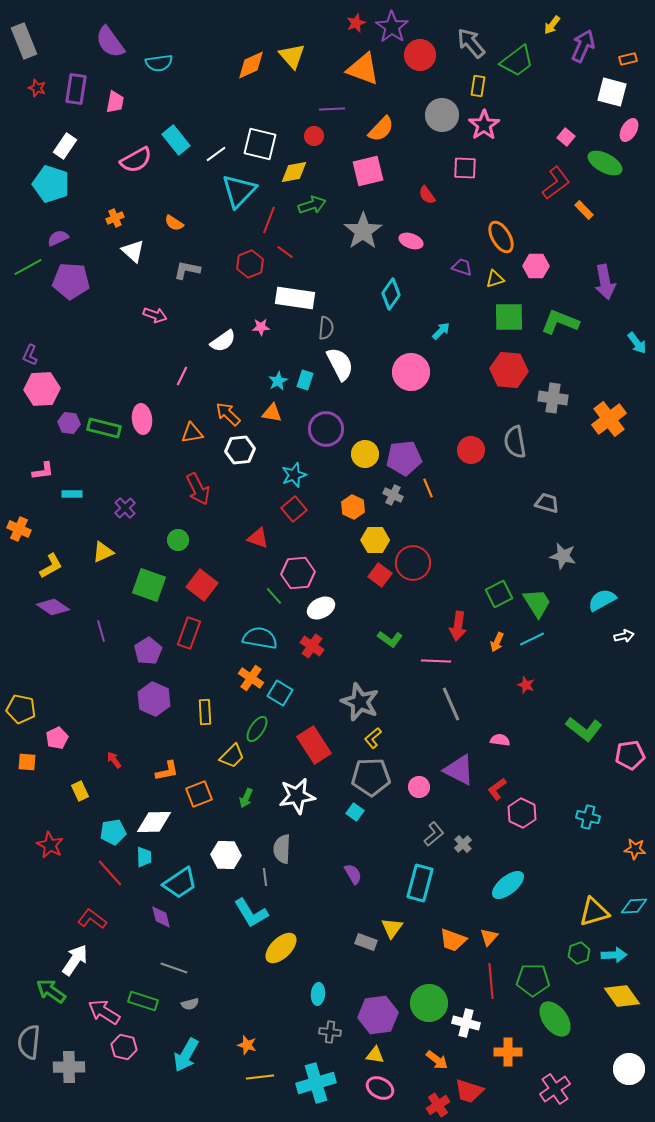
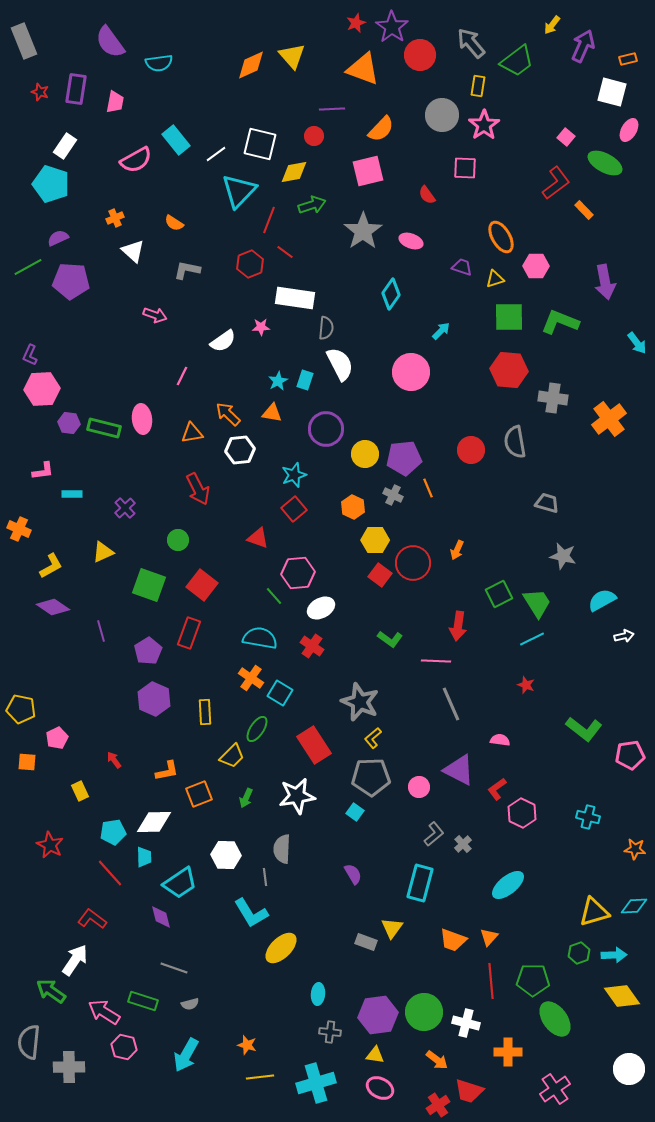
red star at (37, 88): moved 3 px right, 4 px down
orange arrow at (497, 642): moved 40 px left, 92 px up
green circle at (429, 1003): moved 5 px left, 9 px down
